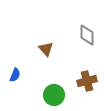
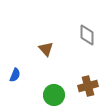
brown cross: moved 1 px right, 5 px down
